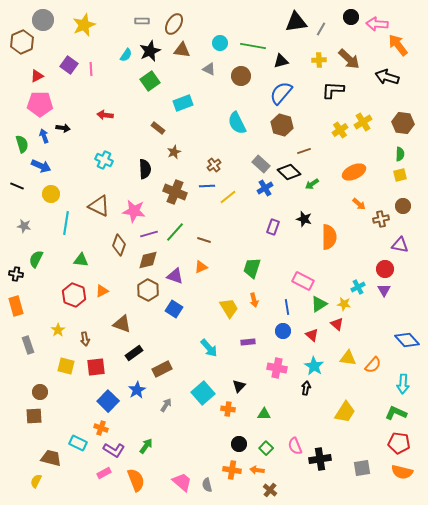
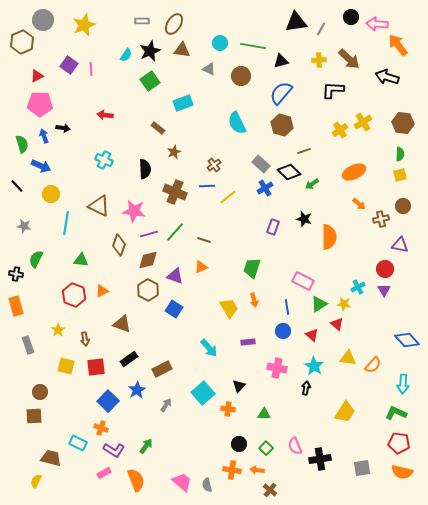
black line at (17, 186): rotated 24 degrees clockwise
black rectangle at (134, 353): moved 5 px left, 6 px down
